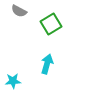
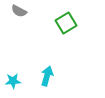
green square: moved 15 px right, 1 px up
cyan arrow: moved 12 px down
